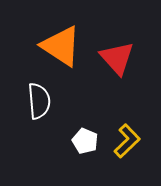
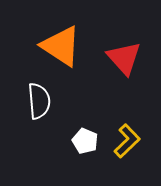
red triangle: moved 7 px right
